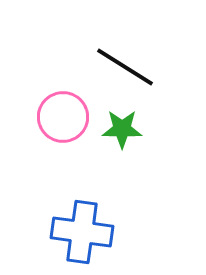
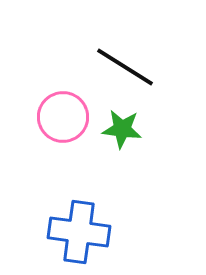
green star: rotated 6 degrees clockwise
blue cross: moved 3 px left
